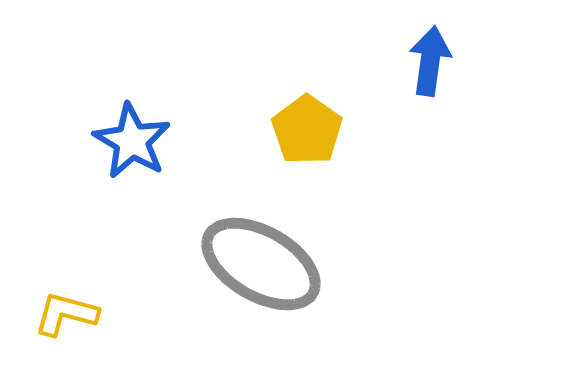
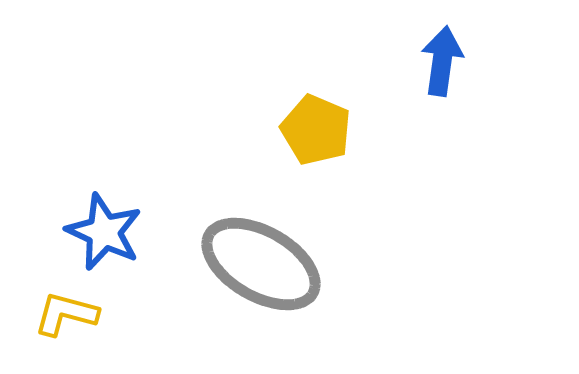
blue arrow: moved 12 px right
yellow pentagon: moved 9 px right; rotated 12 degrees counterclockwise
blue star: moved 28 px left, 91 px down; rotated 6 degrees counterclockwise
